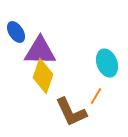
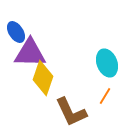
purple triangle: moved 10 px left, 2 px down
yellow diamond: moved 2 px down
orange line: moved 9 px right
